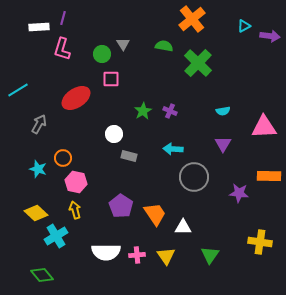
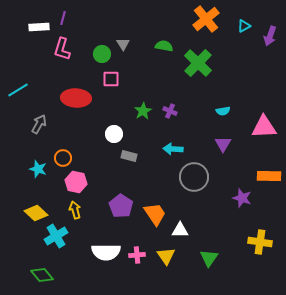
orange cross: moved 14 px right
purple arrow: rotated 102 degrees clockwise
red ellipse: rotated 36 degrees clockwise
purple star: moved 3 px right, 5 px down; rotated 12 degrees clockwise
white triangle: moved 3 px left, 3 px down
green triangle: moved 1 px left, 3 px down
